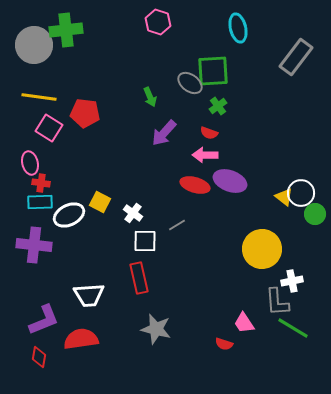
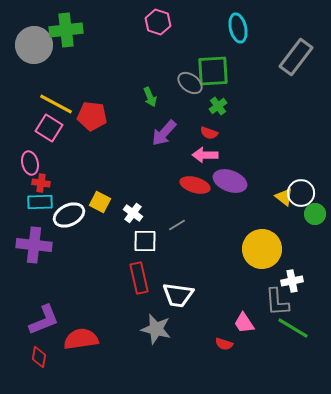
yellow line at (39, 97): moved 17 px right, 7 px down; rotated 20 degrees clockwise
red pentagon at (85, 113): moved 7 px right, 3 px down
white trapezoid at (89, 295): moved 89 px right; rotated 12 degrees clockwise
